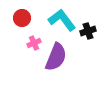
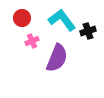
pink cross: moved 2 px left, 2 px up
purple semicircle: moved 1 px right, 1 px down
